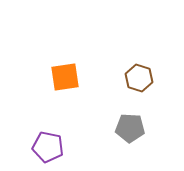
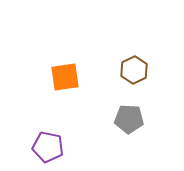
brown hexagon: moved 5 px left, 8 px up; rotated 16 degrees clockwise
gray pentagon: moved 1 px left, 9 px up
